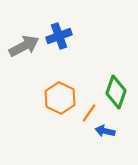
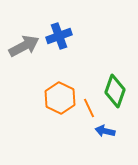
green diamond: moved 1 px left, 1 px up
orange line: moved 5 px up; rotated 60 degrees counterclockwise
